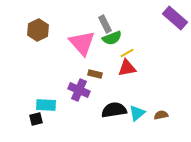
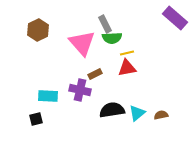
green semicircle: rotated 18 degrees clockwise
yellow line: rotated 16 degrees clockwise
brown rectangle: rotated 40 degrees counterclockwise
purple cross: moved 1 px right; rotated 10 degrees counterclockwise
cyan rectangle: moved 2 px right, 9 px up
black semicircle: moved 2 px left
